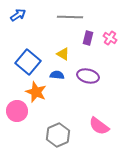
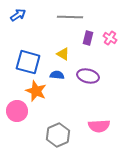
blue square: rotated 25 degrees counterclockwise
orange star: moved 1 px up
pink semicircle: rotated 40 degrees counterclockwise
